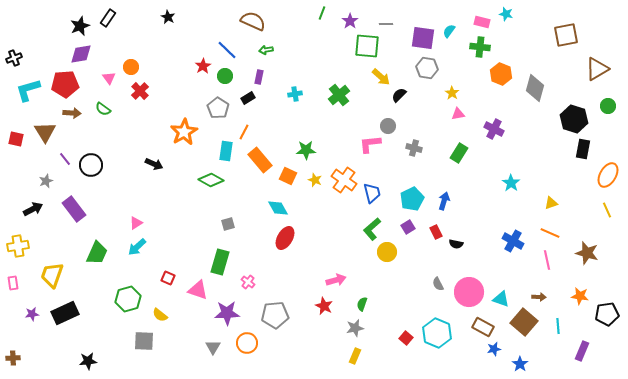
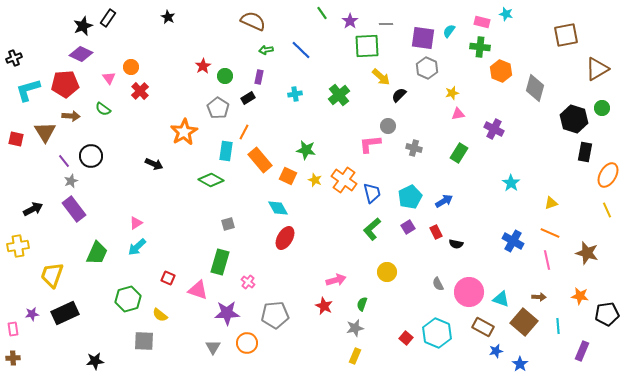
green line at (322, 13): rotated 56 degrees counterclockwise
black star at (80, 26): moved 3 px right
green square at (367, 46): rotated 8 degrees counterclockwise
blue line at (227, 50): moved 74 px right
purple diamond at (81, 54): rotated 35 degrees clockwise
gray hexagon at (427, 68): rotated 15 degrees clockwise
orange hexagon at (501, 74): moved 3 px up
yellow star at (452, 93): rotated 24 degrees clockwise
green circle at (608, 106): moved 6 px left, 2 px down
brown arrow at (72, 113): moved 1 px left, 3 px down
black rectangle at (583, 149): moved 2 px right, 3 px down
green star at (306, 150): rotated 12 degrees clockwise
purple line at (65, 159): moved 1 px left, 2 px down
black circle at (91, 165): moved 9 px up
gray star at (46, 181): moved 25 px right
cyan pentagon at (412, 199): moved 2 px left, 2 px up
blue arrow at (444, 201): rotated 42 degrees clockwise
yellow circle at (387, 252): moved 20 px down
pink rectangle at (13, 283): moved 46 px down
blue star at (494, 349): moved 2 px right, 2 px down
black star at (88, 361): moved 7 px right
